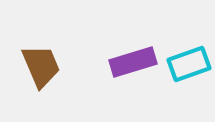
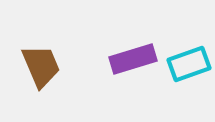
purple rectangle: moved 3 px up
